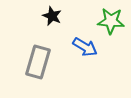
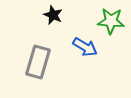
black star: moved 1 px right, 1 px up
